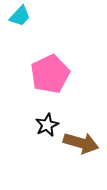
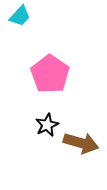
pink pentagon: rotated 12 degrees counterclockwise
